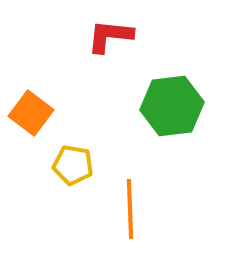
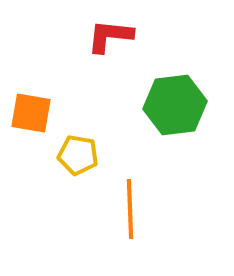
green hexagon: moved 3 px right, 1 px up
orange square: rotated 27 degrees counterclockwise
yellow pentagon: moved 5 px right, 10 px up
